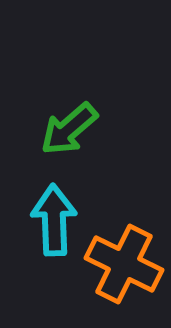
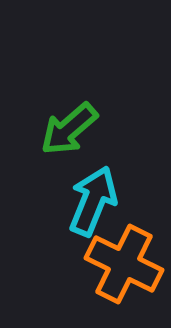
cyan arrow: moved 39 px right, 19 px up; rotated 24 degrees clockwise
